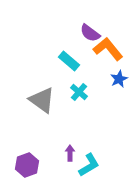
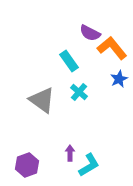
purple semicircle: rotated 10 degrees counterclockwise
orange L-shape: moved 4 px right, 1 px up
cyan rectangle: rotated 15 degrees clockwise
